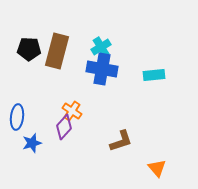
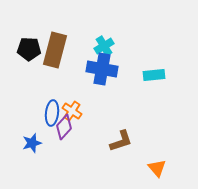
cyan cross: moved 3 px right, 1 px up
brown rectangle: moved 2 px left, 1 px up
blue ellipse: moved 35 px right, 4 px up
